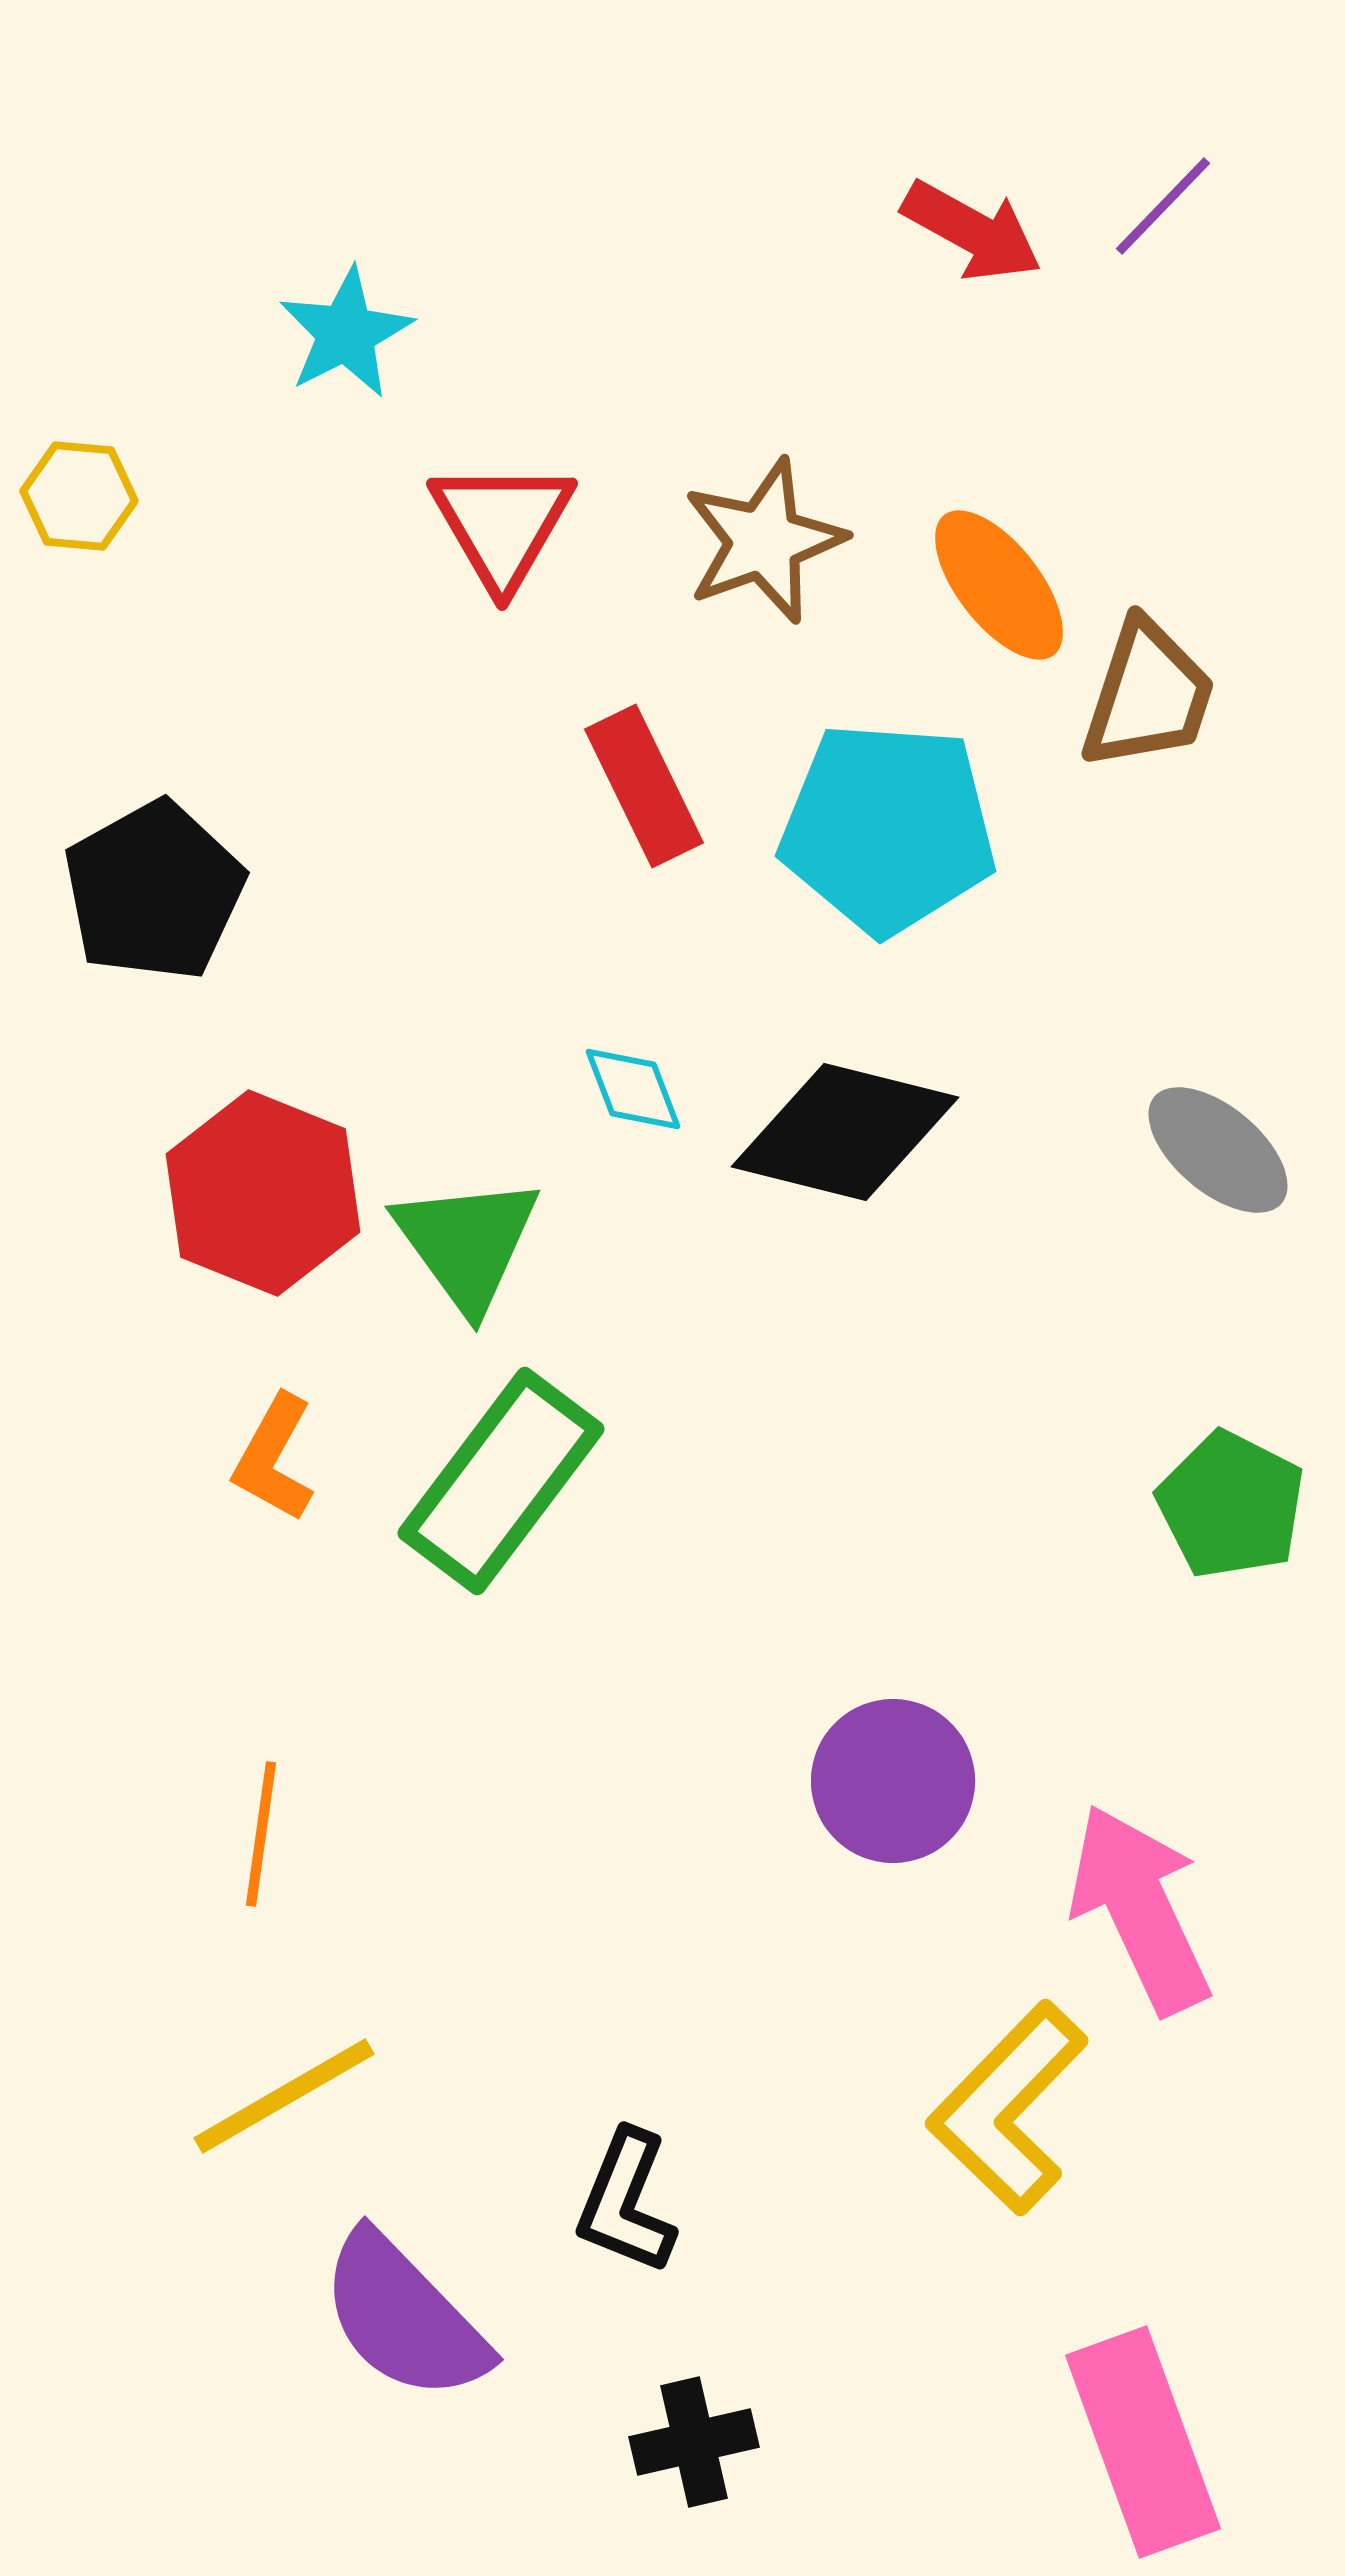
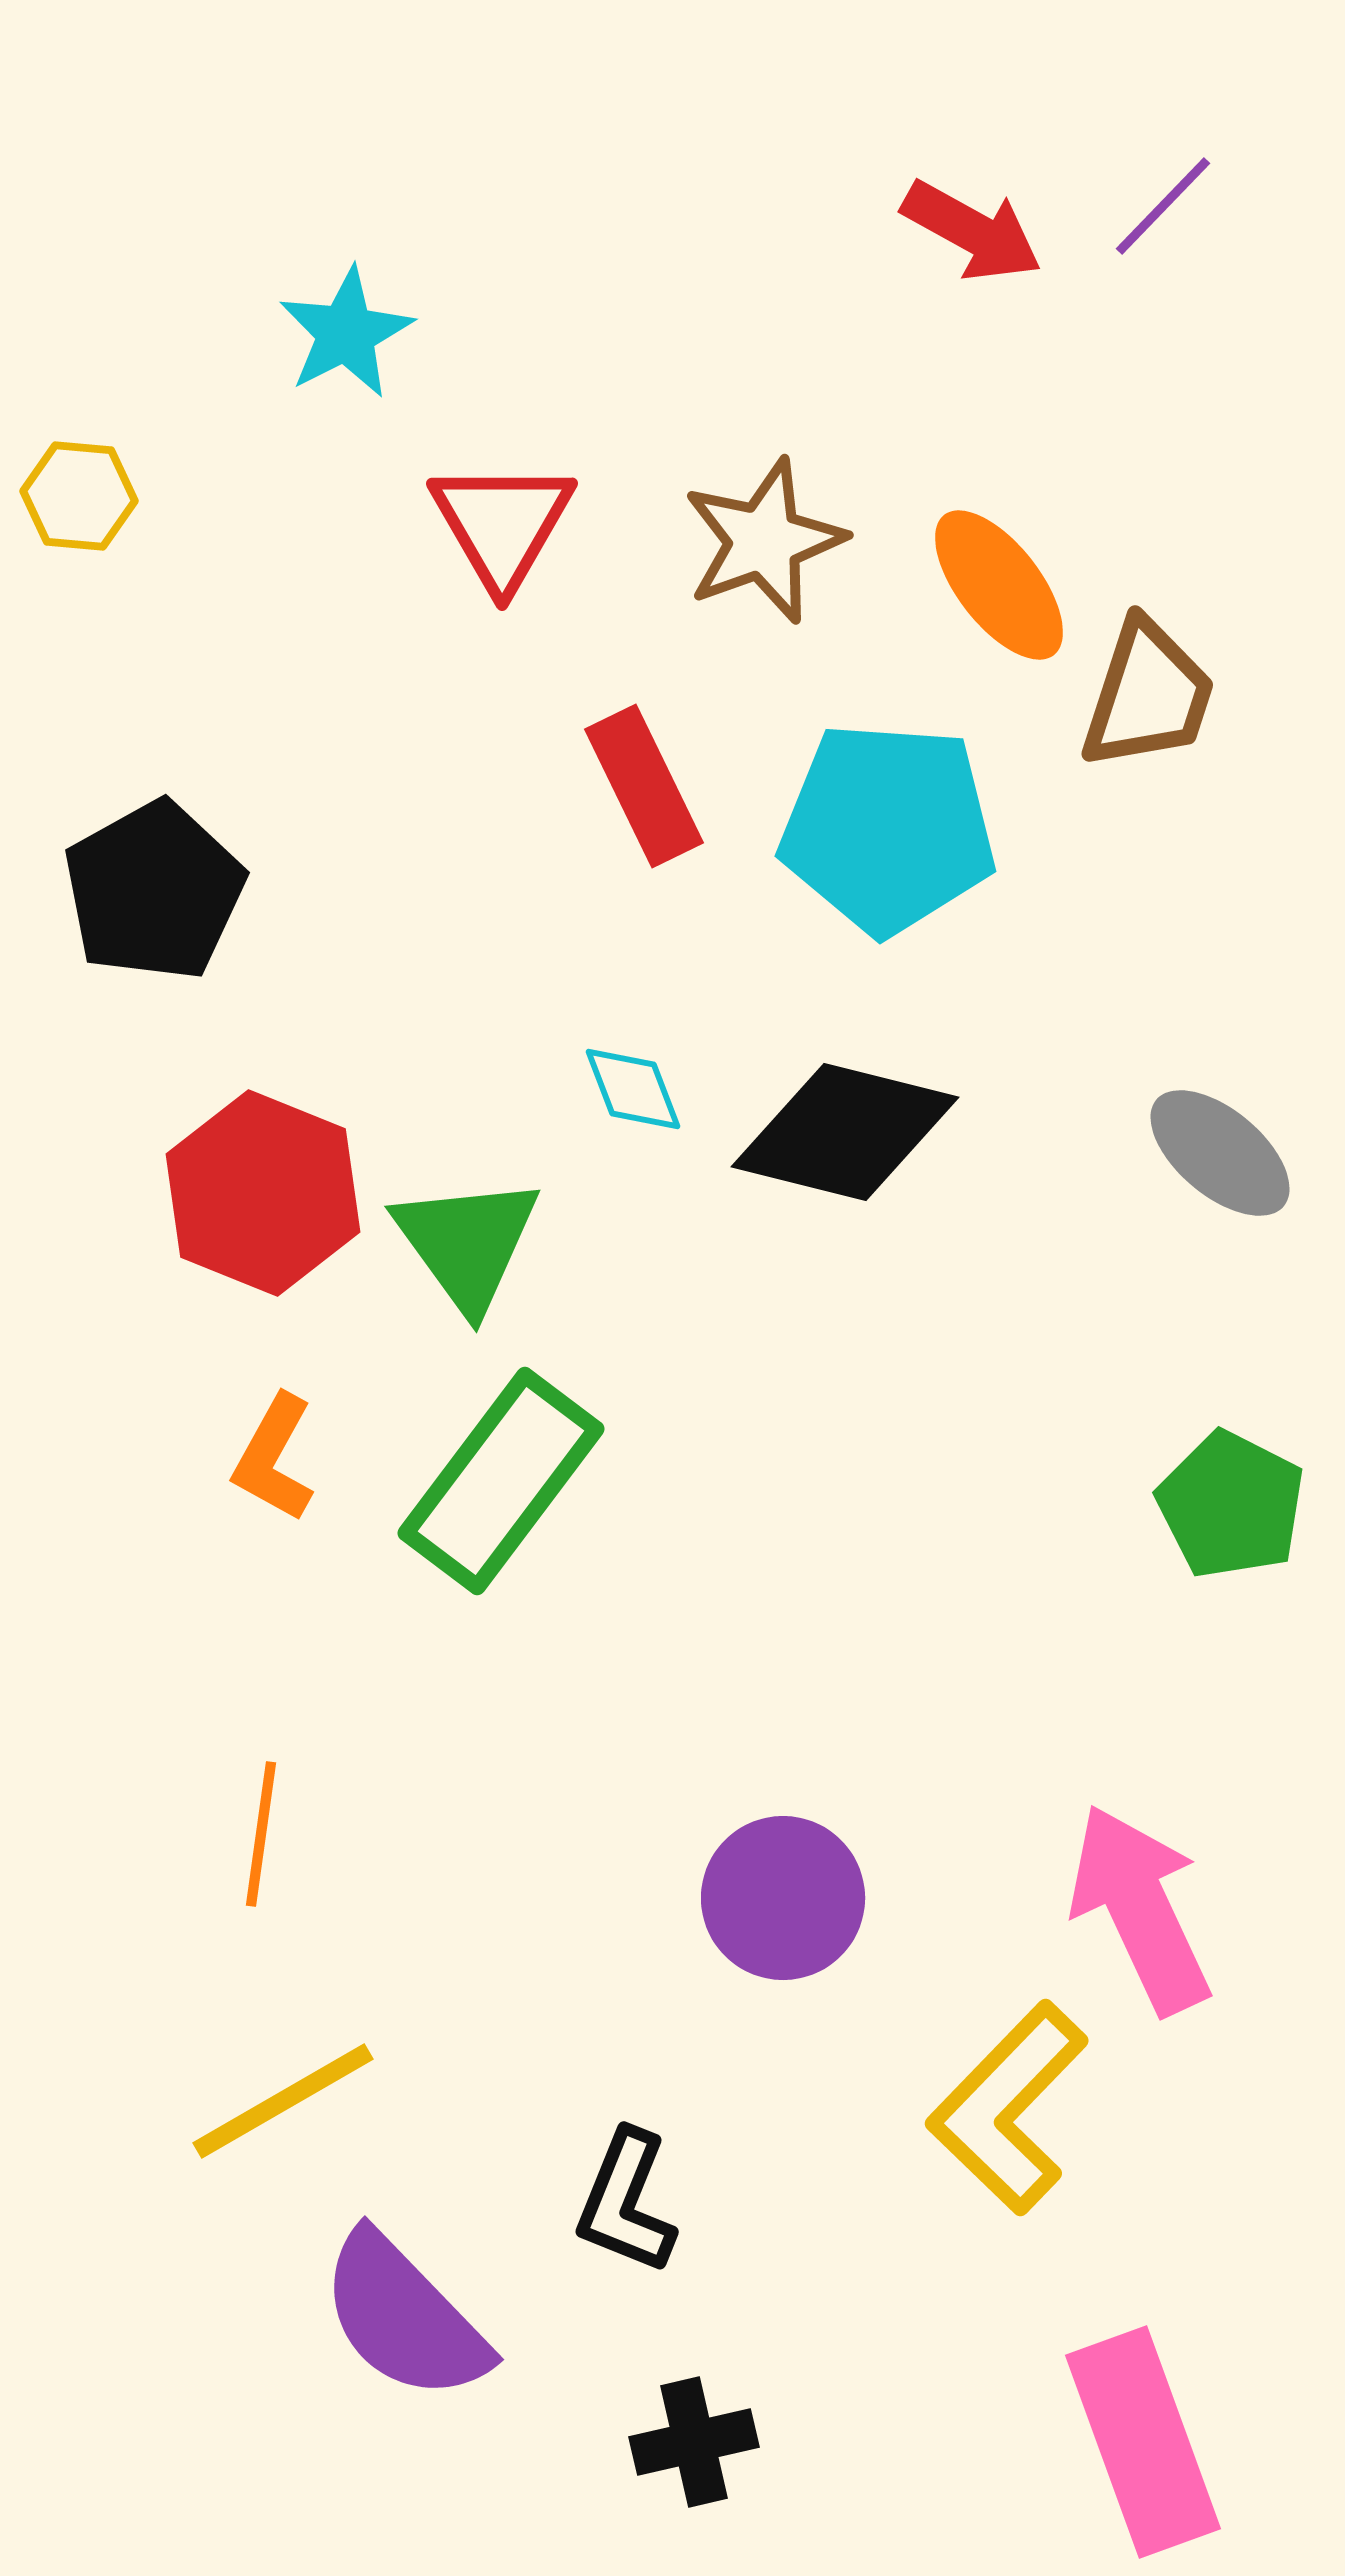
gray ellipse: moved 2 px right, 3 px down
purple circle: moved 110 px left, 117 px down
yellow line: moved 1 px left, 5 px down
